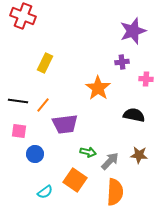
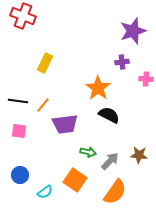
black semicircle: moved 25 px left; rotated 15 degrees clockwise
blue circle: moved 15 px left, 21 px down
orange semicircle: rotated 32 degrees clockwise
